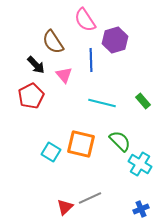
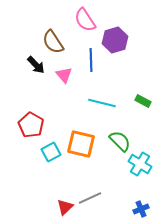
red pentagon: moved 29 px down; rotated 15 degrees counterclockwise
green rectangle: rotated 21 degrees counterclockwise
cyan square: rotated 30 degrees clockwise
